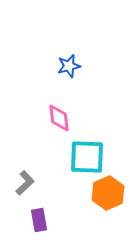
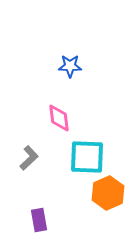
blue star: moved 1 px right; rotated 15 degrees clockwise
gray L-shape: moved 4 px right, 25 px up
